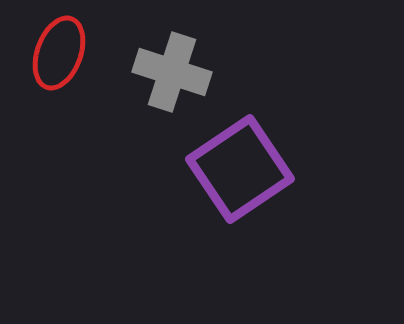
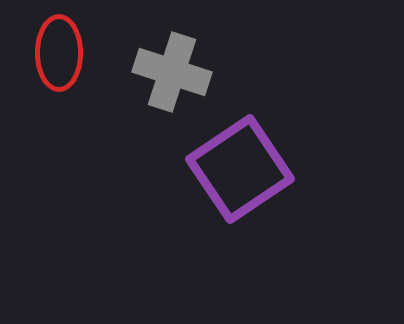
red ellipse: rotated 20 degrees counterclockwise
